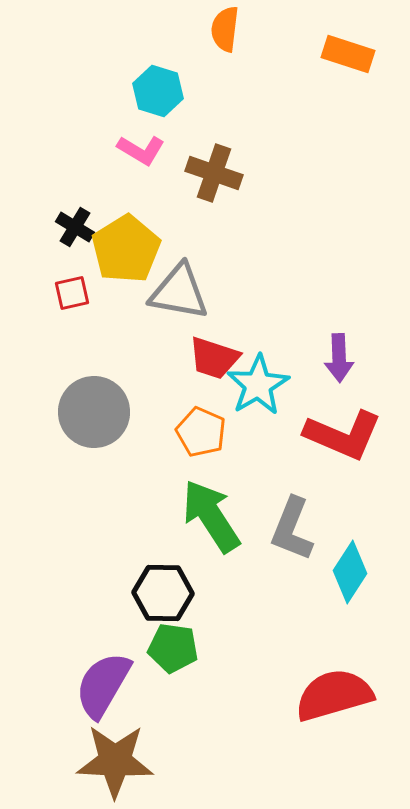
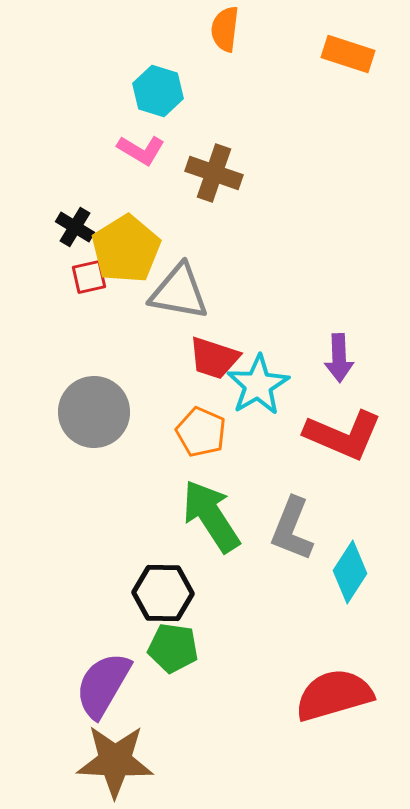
red square: moved 17 px right, 16 px up
